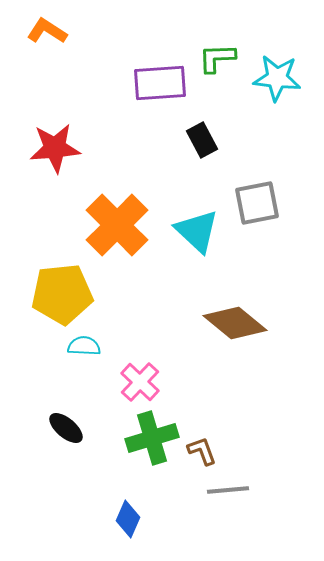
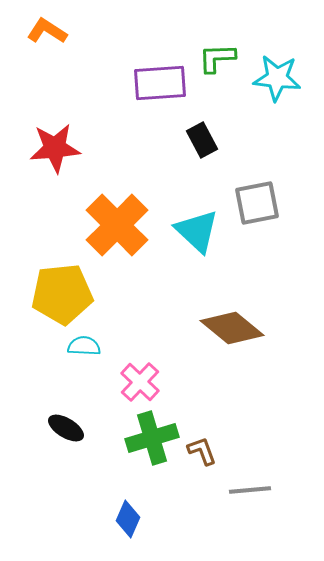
brown diamond: moved 3 px left, 5 px down
black ellipse: rotated 9 degrees counterclockwise
gray line: moved 22 px right
